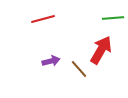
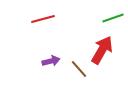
green line: rotated 15 degrees counterclockwise
red arrow: moved 1 px right
